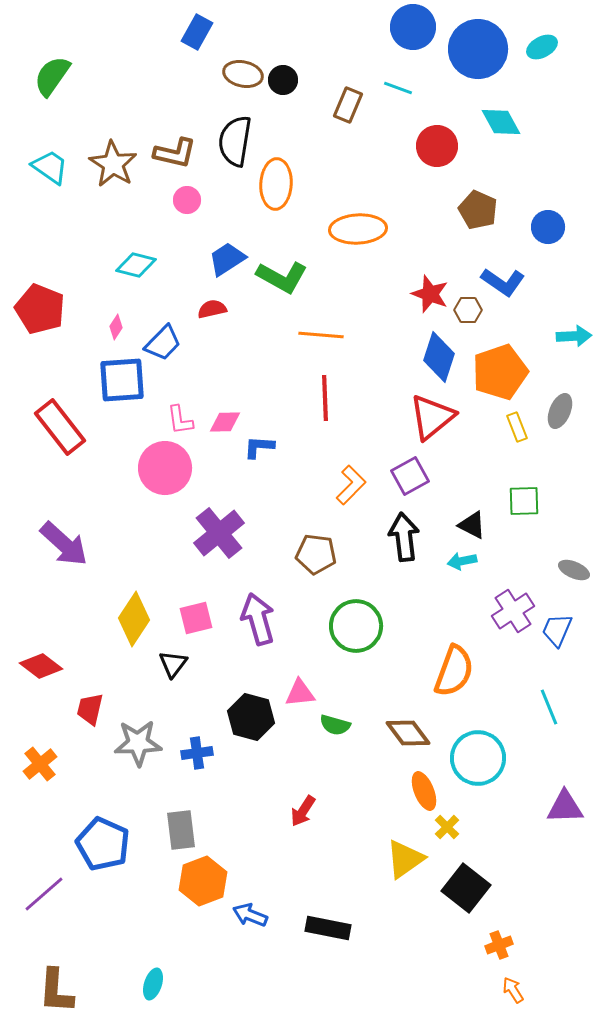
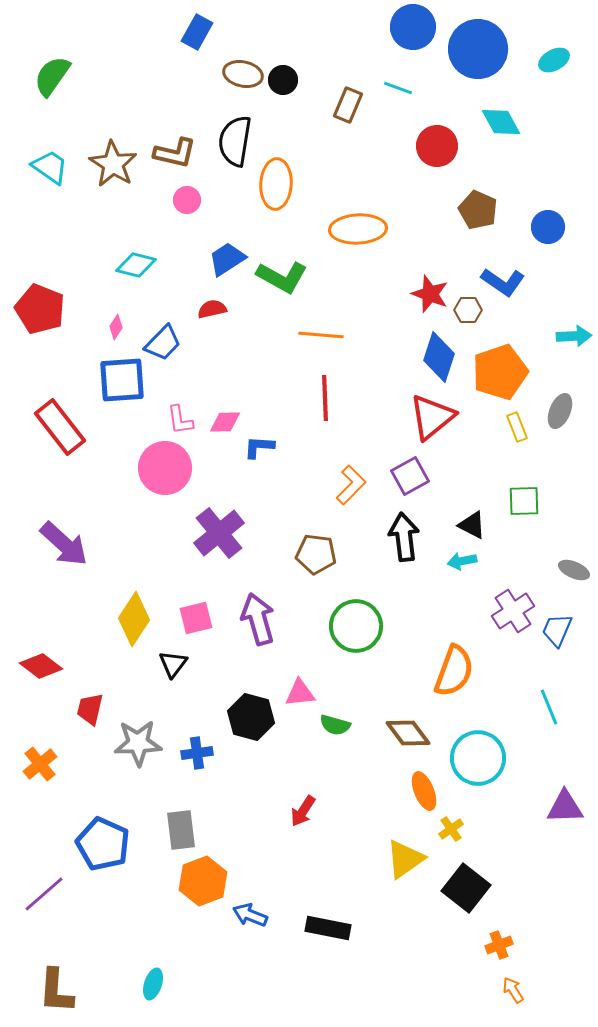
cyan ellipse at (542, 47): moved 12 px right, 13 px down
yellow cross at (447, 827): moved 4 px right, 2 px down; rotated 10 degrees clockwise
